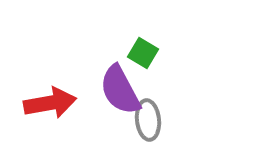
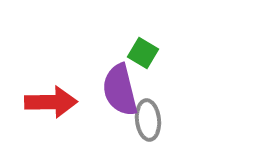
purple semicircle: rotated 14 degrees clockwise
red arrow: moved 1 px right, 1 px up; rotated 9 degrees clockwise
